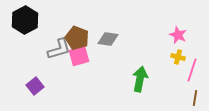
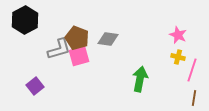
brown line: moved 1 px left
